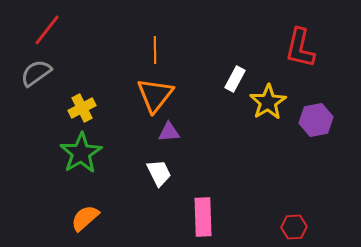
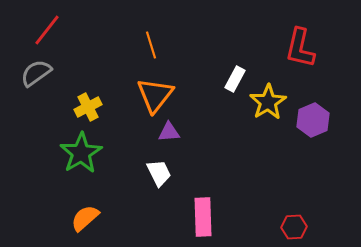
orange line: moved 4 px left, 5 px up; rotated 16 degrees counterclockwise
yellow cross: moved 6 px right, 1 px up
purple hexagon: moved 3 px left; rotated 12 degrees counterclockwise
